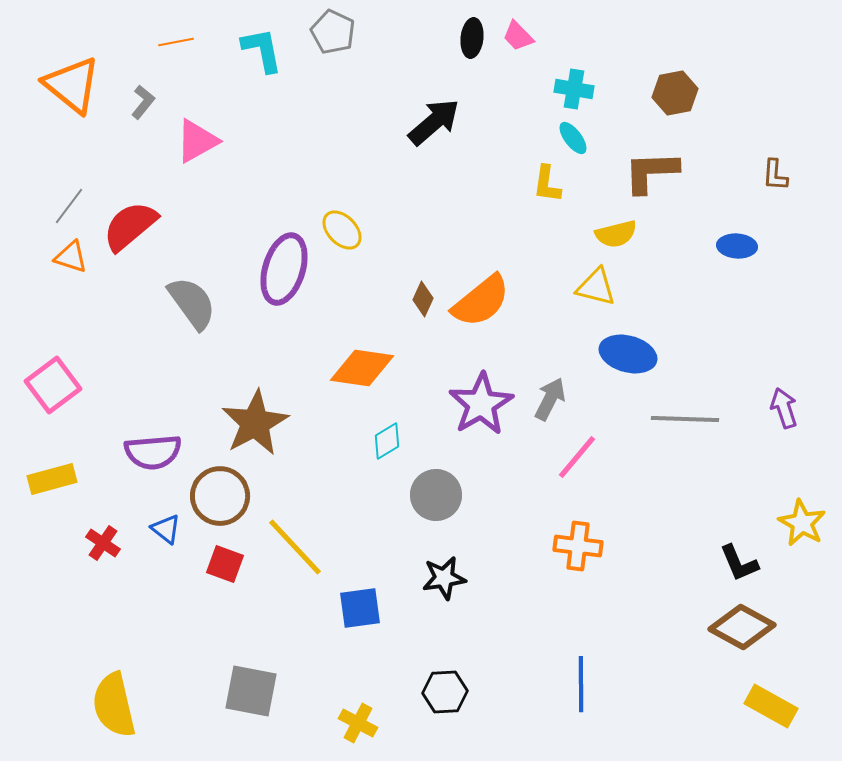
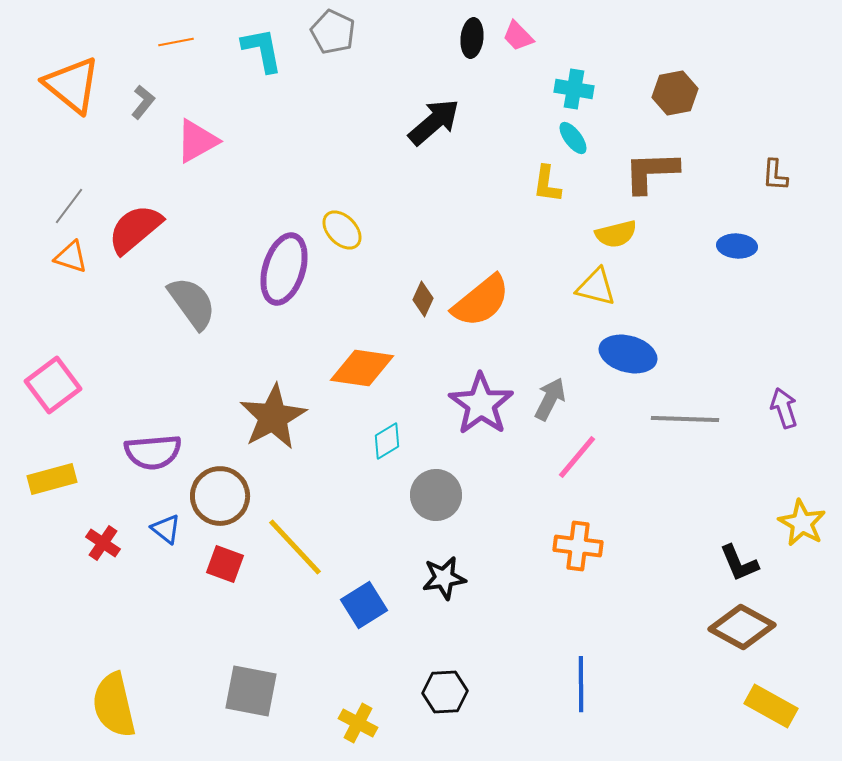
red semicircle at (130, 226): moved 5 px right, 3 px down
purple star at (481, 404): rotated 6 degrees counterclockwise
brown star at (255, 423): moved 18 px right, 6 px up
blue square at (360, 608): moved 4 px right, 3 px up; rotated 24 degrees counterclockwise
